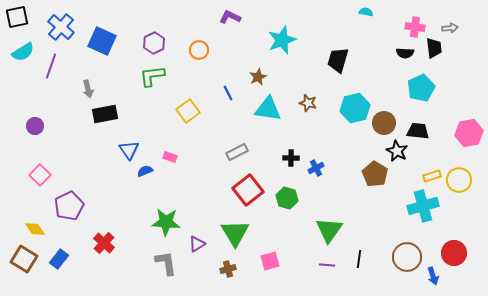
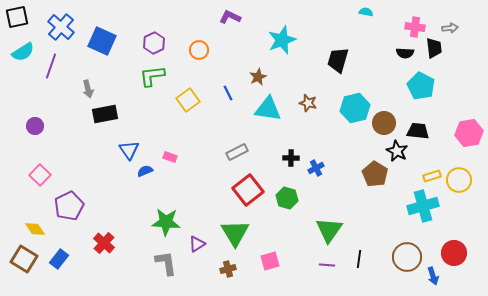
cyan pentagon at (421, 88): moved 2 px up; rotated 20 degrees counterclockwise
yellow square at (188, 111): moved 11 px up
